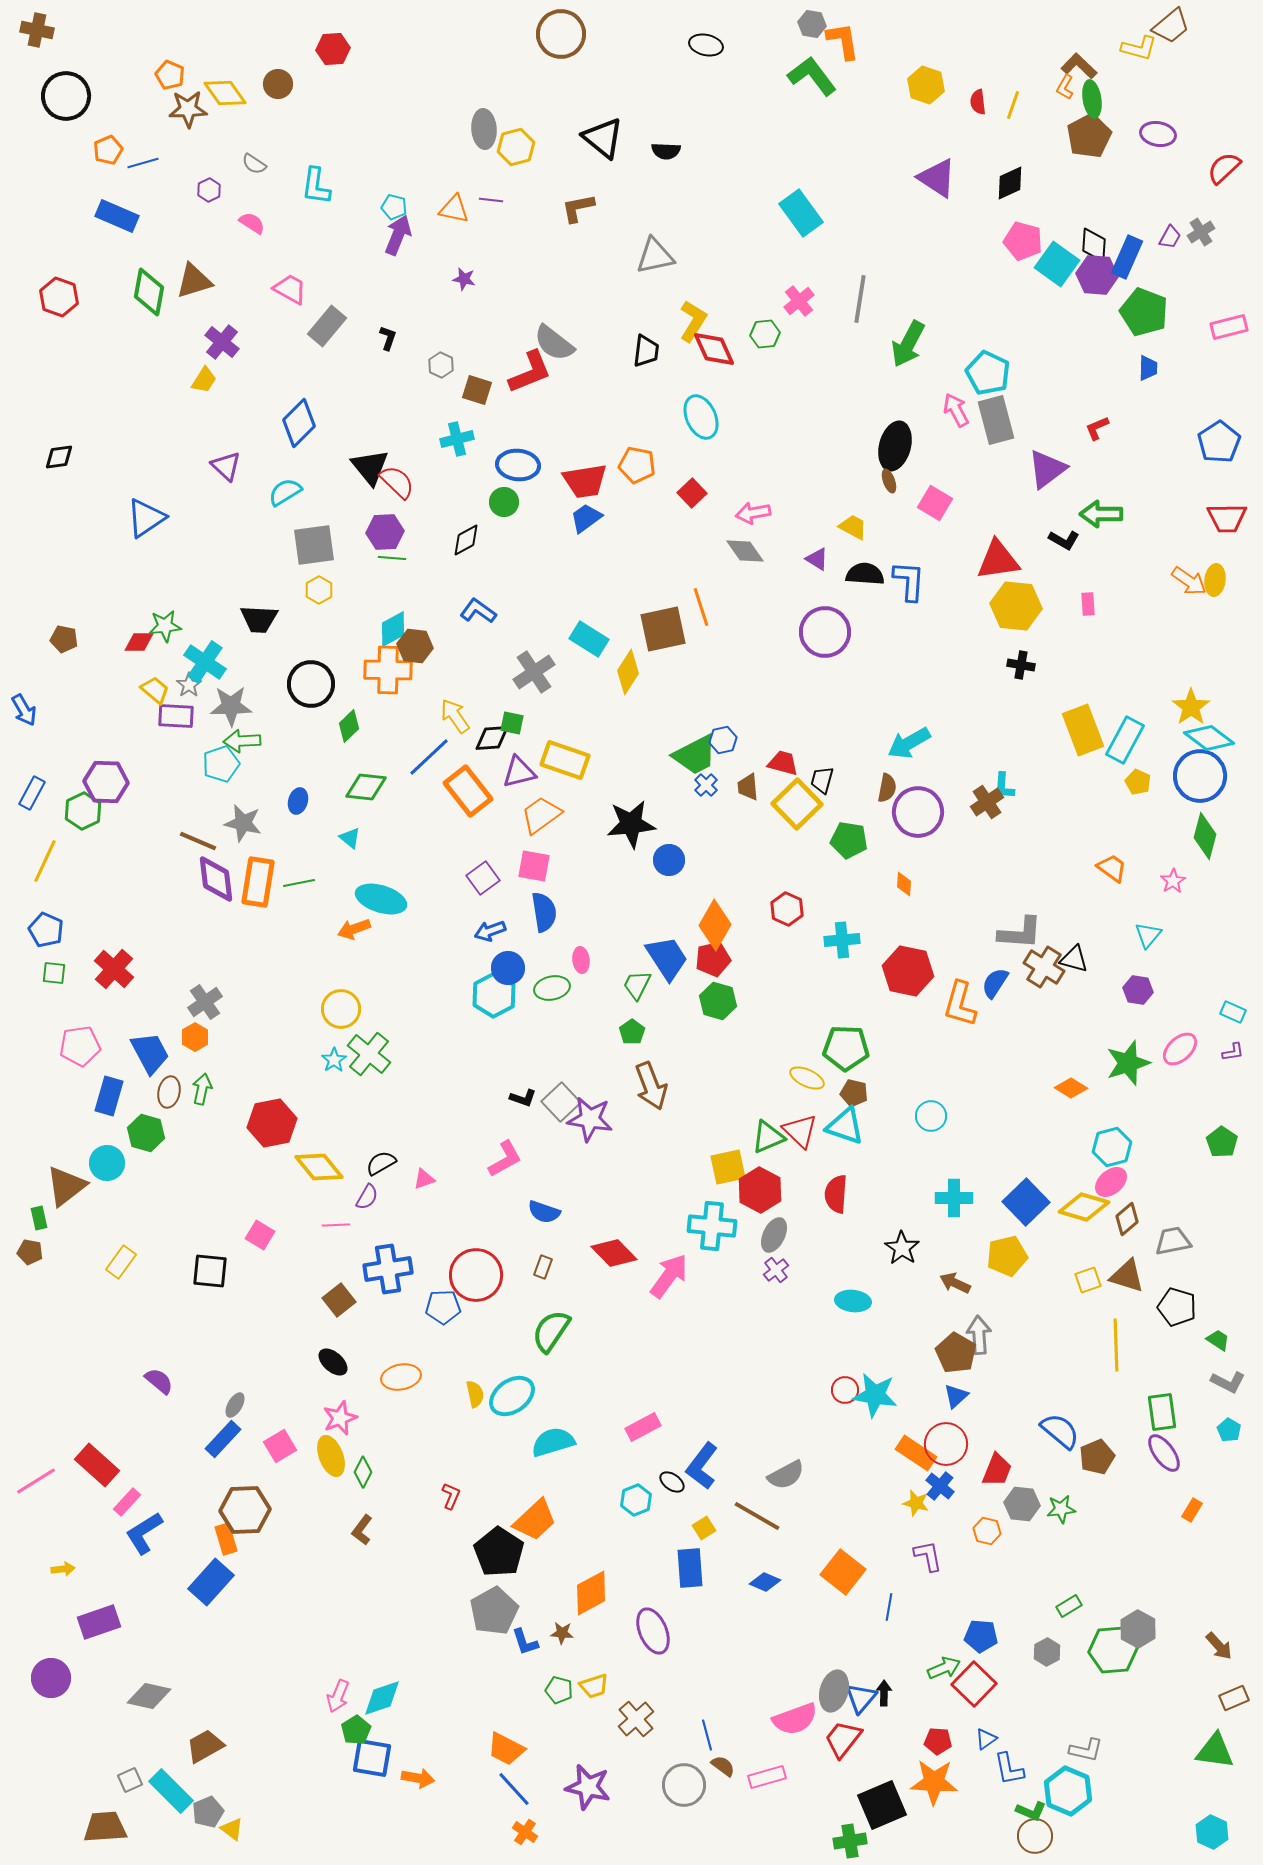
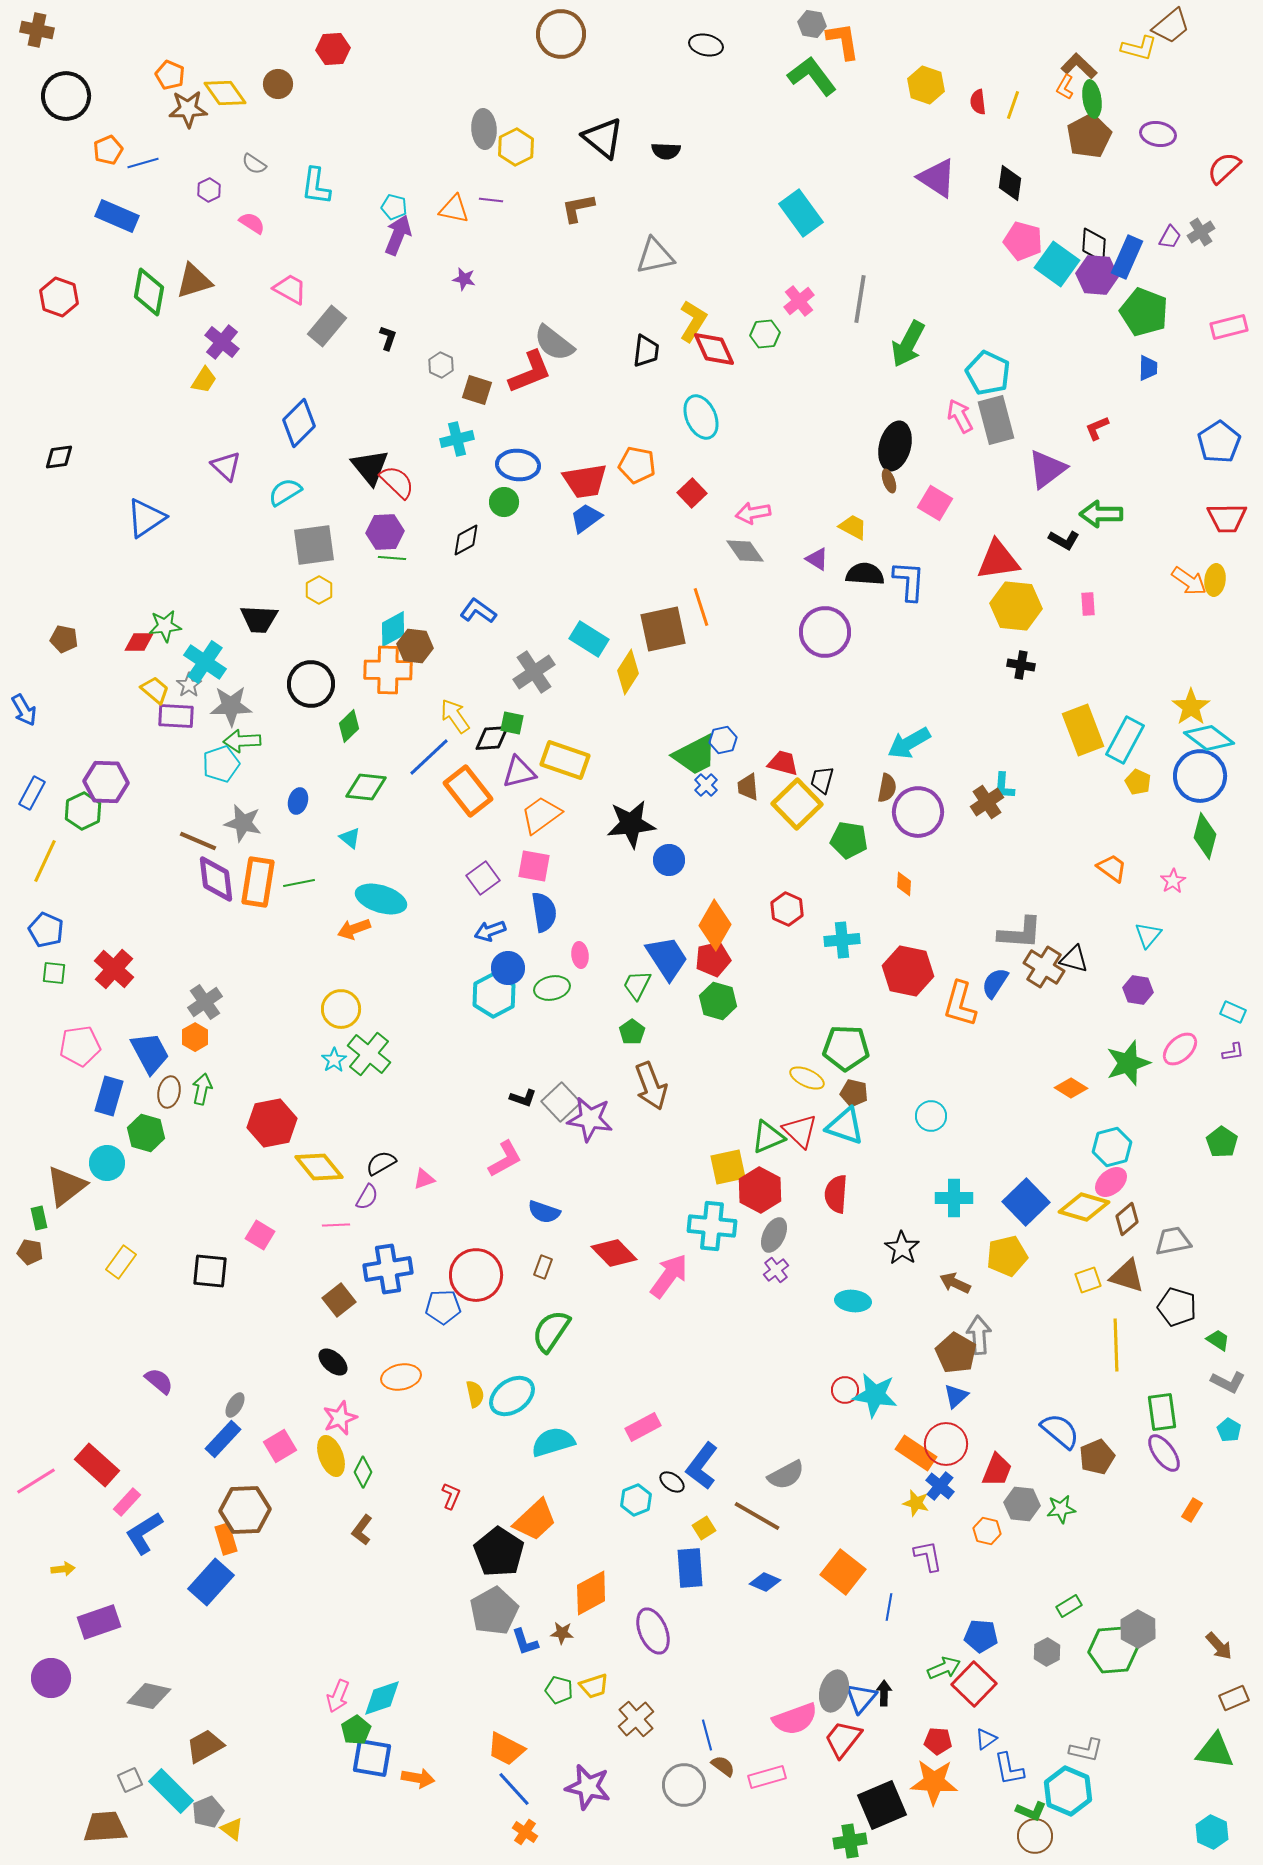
yellow hexagon at (516, 147): rotated 12 degrees counterclockwise
black diamond at (1010, 183): rotated 57 degrees counterclockwise
pink arrow at (956, 410): moved 4 px right, 6 px down
pink ellipse at (581, 960): moved 1 px left, 5 px up
